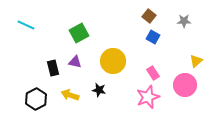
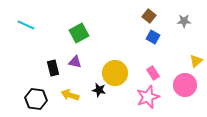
yellow circle: moved 2 px right, 12 px down
black hexagon: rotated 25 degrees counterclockwise
